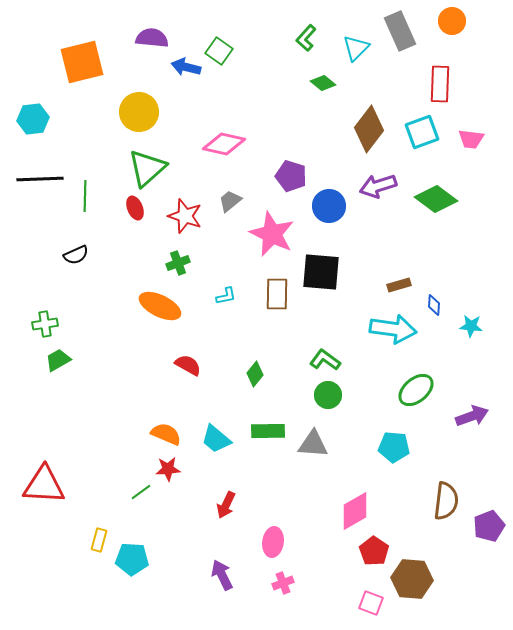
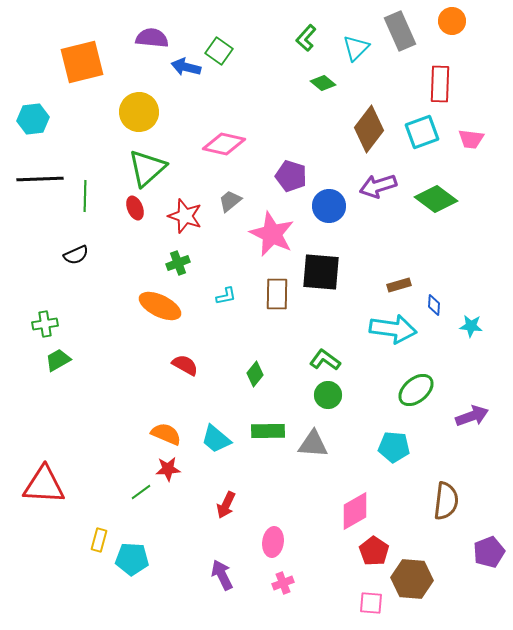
red semicircle at (188, 365): moved 3 px left
purple pentagon at (489, 526): moved 26 px down
pink square at (371, 603): rotated 15 degrees counterclockwise
